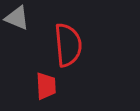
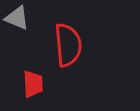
red trapezoid: moved 13 px left, 2 px up
